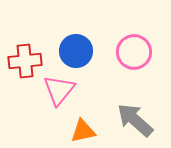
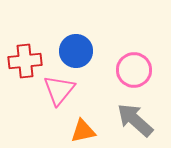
pink circle: moved 18 px down
